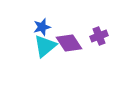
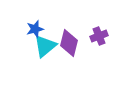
blue star: moved 7 px left, 2 px down
purple diamond: rotated 48 degrees clockwise
